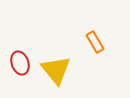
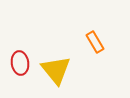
red ellipse: rotated 10 degrees clockwise
